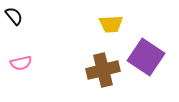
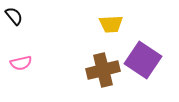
purple square: moved 3 px left, 3 px down
